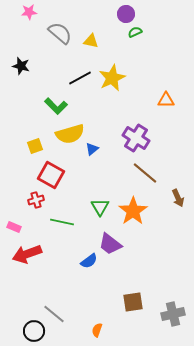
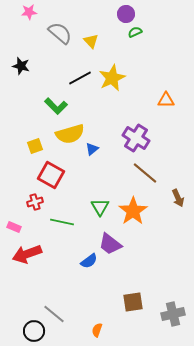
yellow triangle: rotated 35 degrees clockwise
red cross: moved 1 px left, 2 px down
